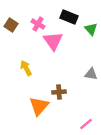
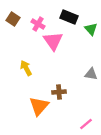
brown square: moved 2 px right, 6 px up
